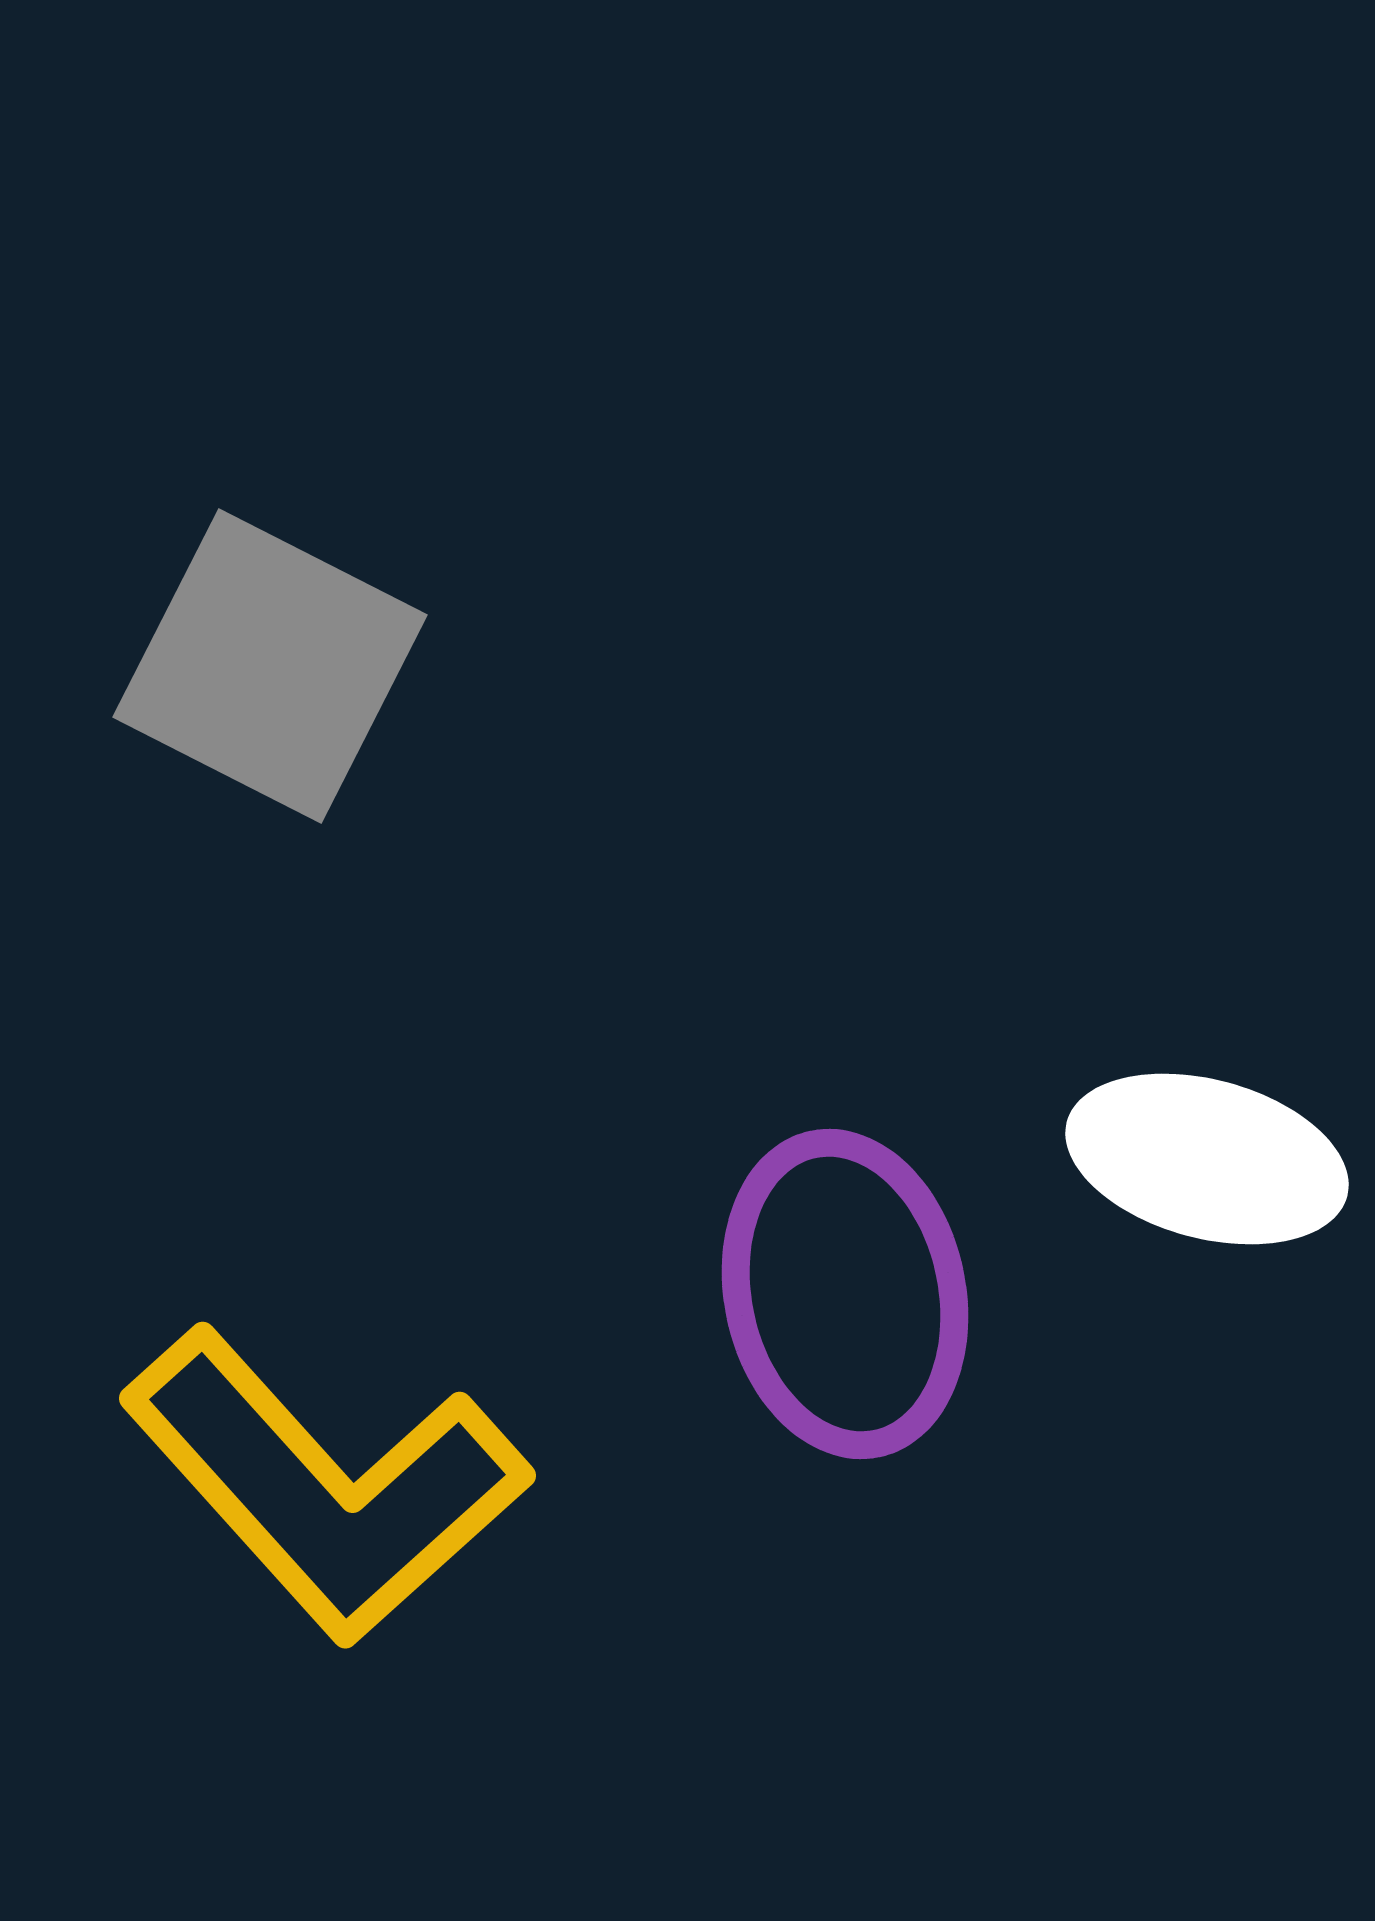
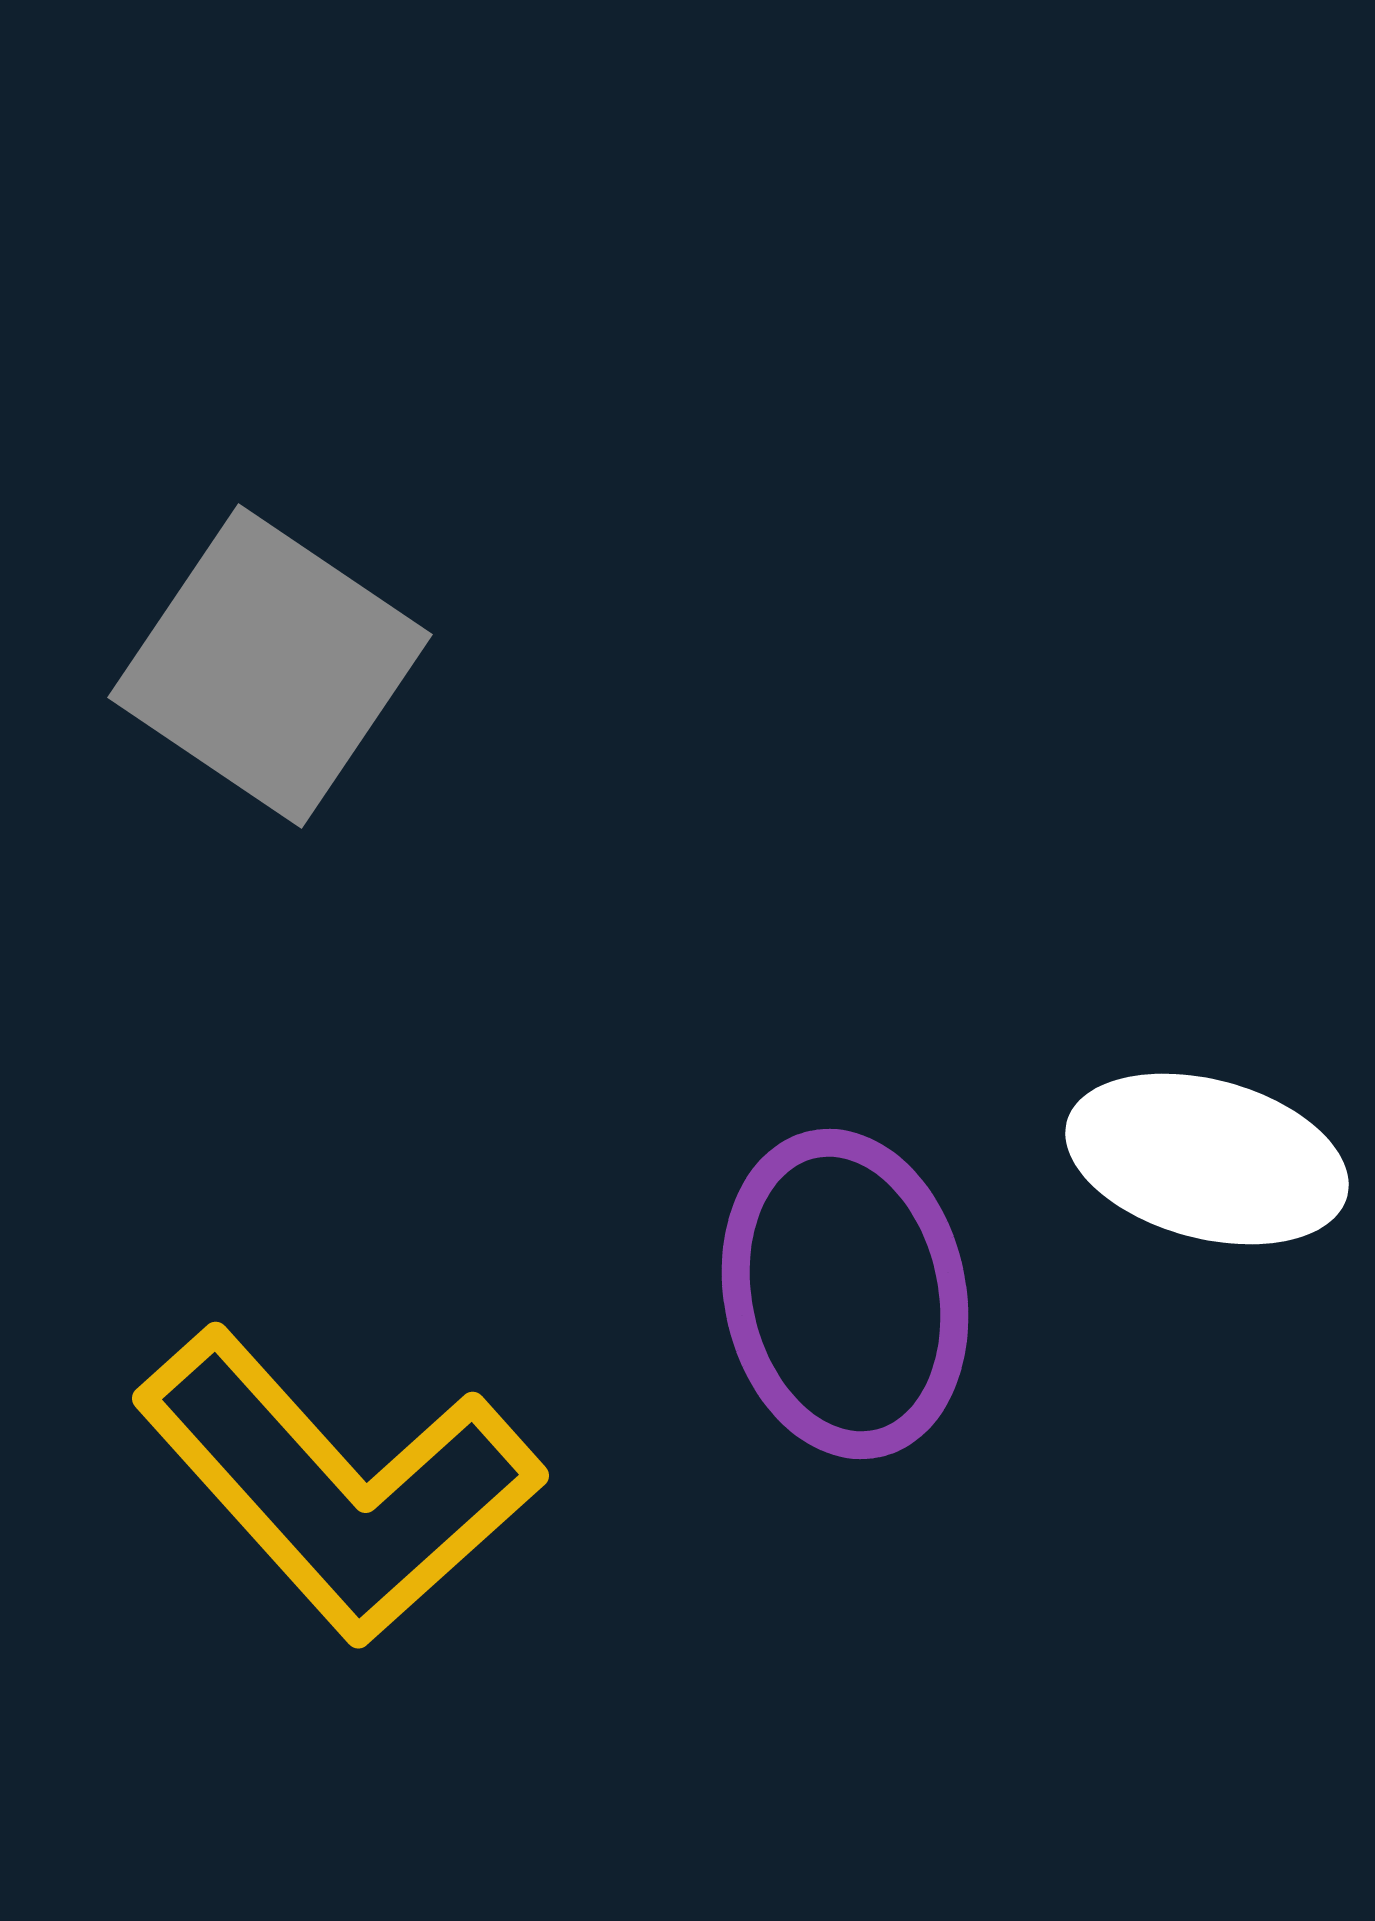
gray square: rotated 7 degrees clockwise
yellow L-shape: moved 13 px right
